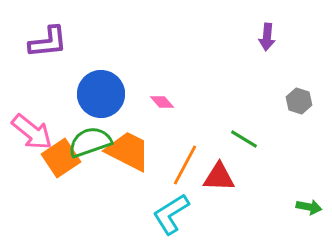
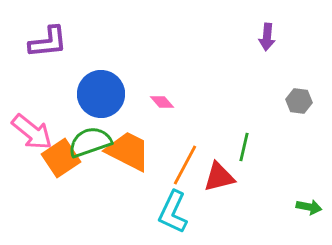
gray hexagon: rotated 10 degrees counterclockwise
green line: moved 8 px down; rotated 72 degrees clockwise
red triangle: rotated 16 degrees counterclockwise
cyan L-shape: moved 2 px right, 2 px up; rotated 33 degrees counterclockwise
